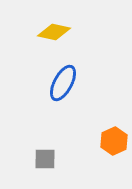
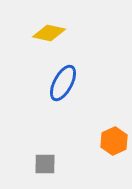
yellow diamond: moved 5 px left, 1 px down
gray square: moved 5 px down
